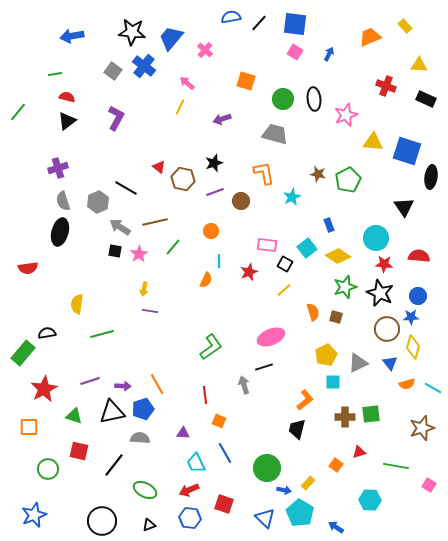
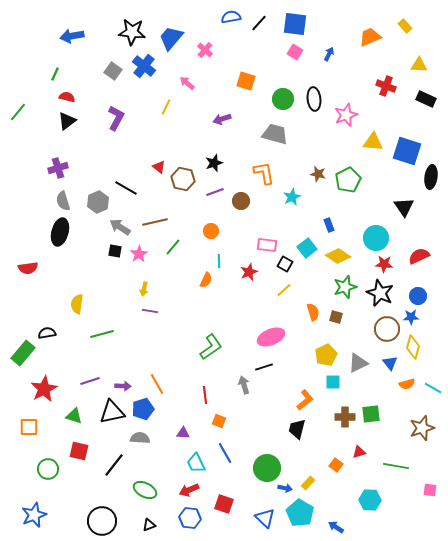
green line at (55, 74): rotated 56 degrees counterclockwise
yellow line at (180, 107): moved 14 px left
red semicircle at (419, 256): rotated 30 degrees counterclockwise
pink square at (429, 485): moved 1 px right, 5 px down; rotated 24 degrees counterclockwise
blue arrow at (284, 490): moved 1 px right, 2 px up
